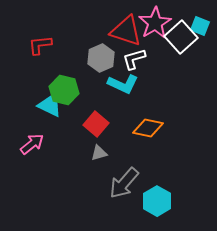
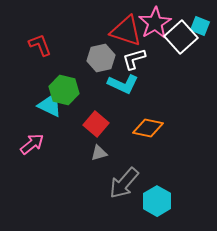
red L-shape: rotated 75 degrees clockwise
gray hexagon: rotated 12 degrees clockwise
